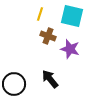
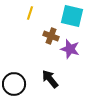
yellow line: moved 10 px left, 1 px up
brown cross: moved 3 px right
